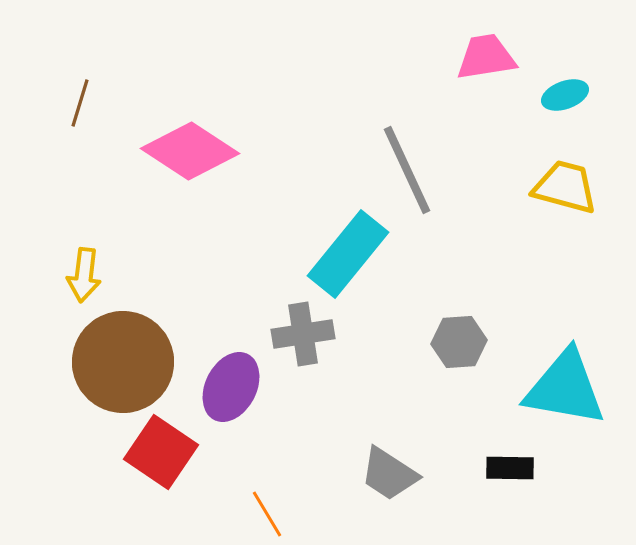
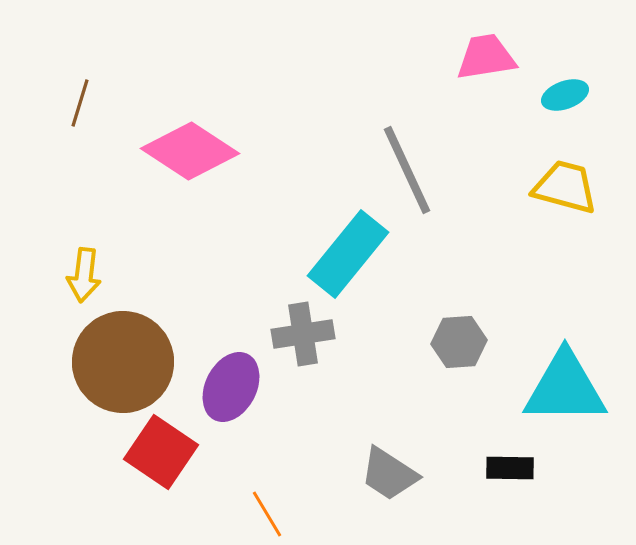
cyan triangle: rotated 10 degrees counterclockwise
